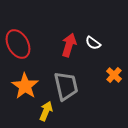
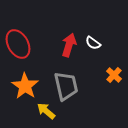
yellow arrow: rotated 72 degrees counterclockwise
